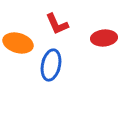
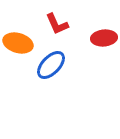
blue ellipse: rotated 32 degrees clockwise
